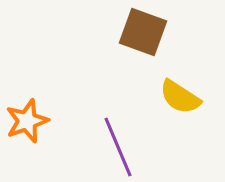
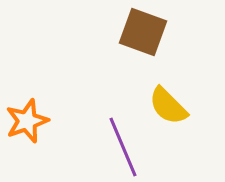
yellow semicircle: moved 12 px left, 9 px down; rotated 12 degrees clockwise
purple line: moved 5 px right
